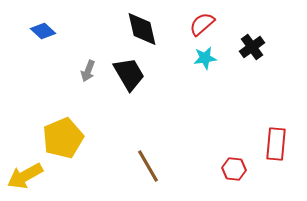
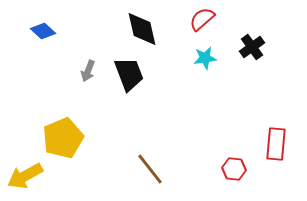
red semicircle: moved 5 px up
black trapezoid: rotated 9 degrees clockwise
brown line: moved 2 px right, 3 px down; rotated 8 degrees counterclockwise
